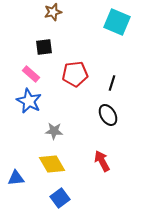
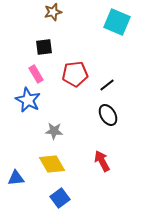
pink rectangle: moved 5 px right; rotated 18 degrees clockwise
black line: moved 5 px left, 2 px down; rotated 35 degrees clockwise
blue star: moved 1 px left, 1 px up
